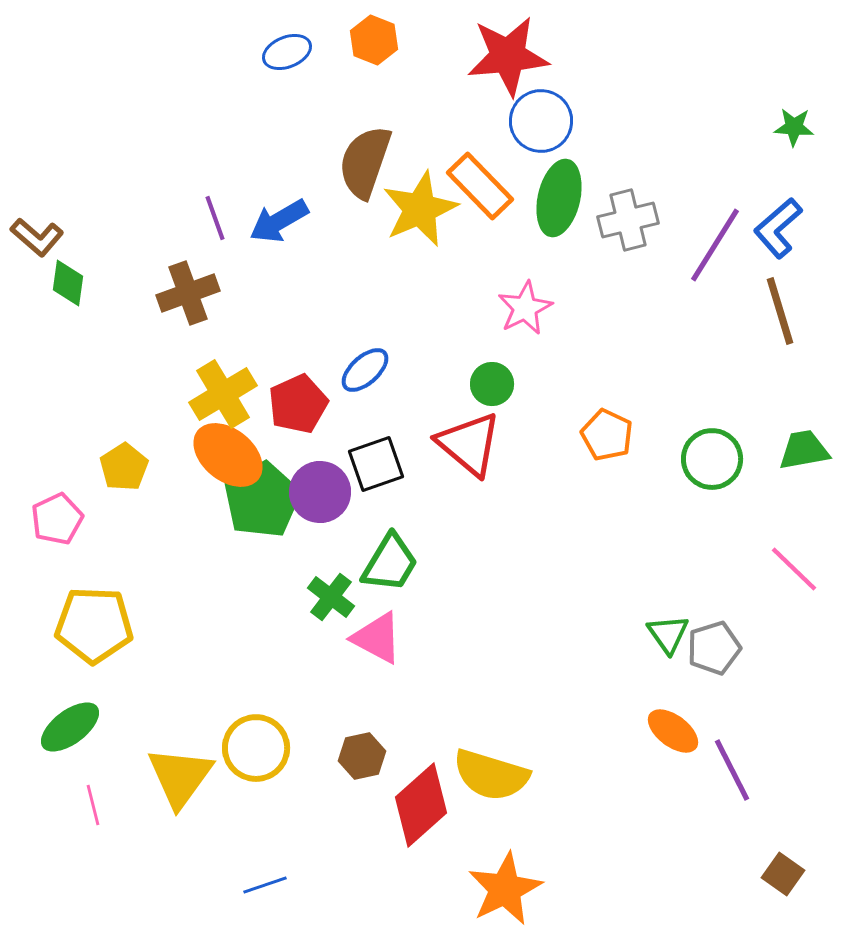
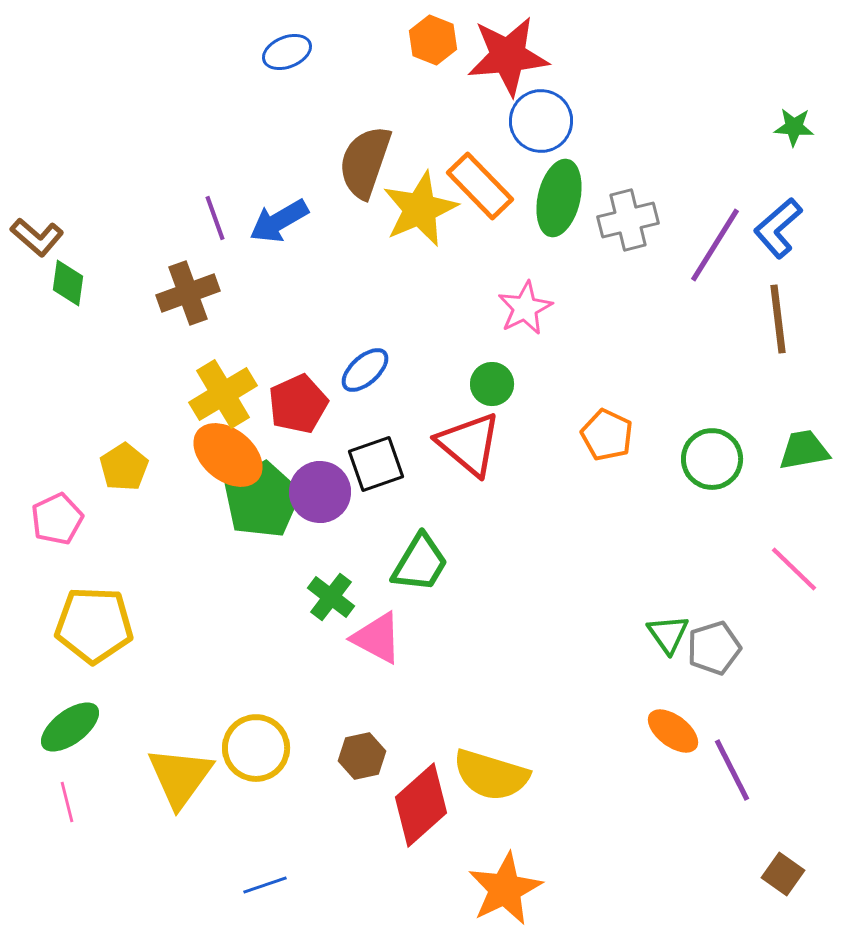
orange hexagon at (374, 40): moved 59 px right
brown line at (780, 311): moved 2 px left, 8 px down; rotated 10 degrees clockwise
green trapezoid at (390, 563): moved 30 px right
pink line at (93, 805): moved 26 px left, 3 px up
